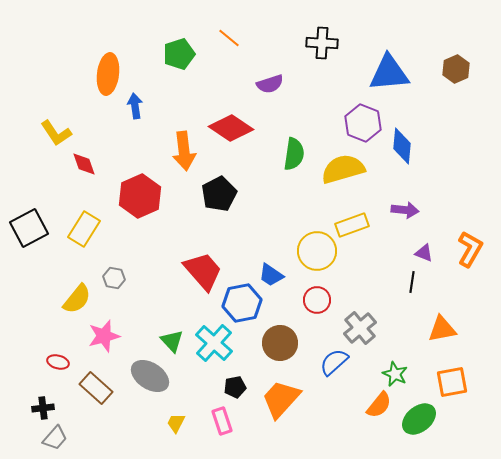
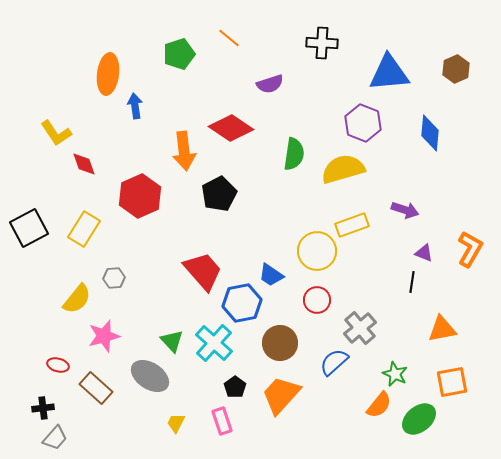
blue diamond at (402, 146): moved 28 px right, 13 px up
purple arrow at (405, 210): rotated 12 degrees clockwise
gray hexagon at (114, 278): rotated 15 degrees counterclockwise
red ellipse at (58, 362): moved 3 px down
black pentagon at (235, 387): rotated 25 degrees counterclockwise
orange trapezoid at (281, 399): moved 4 px up
